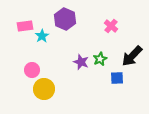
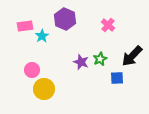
pink cross: moved 3 px left, 1 px up
